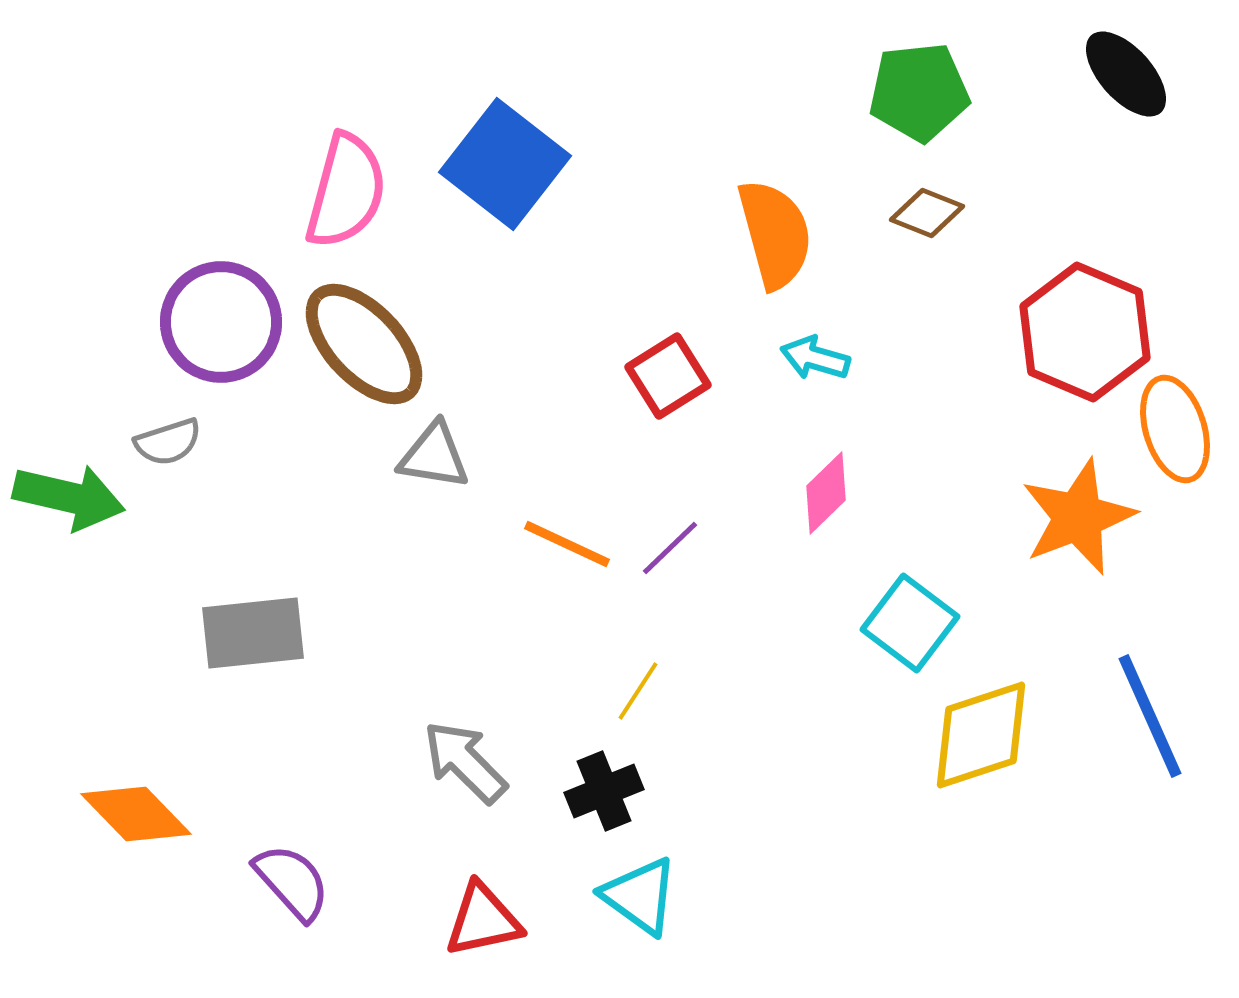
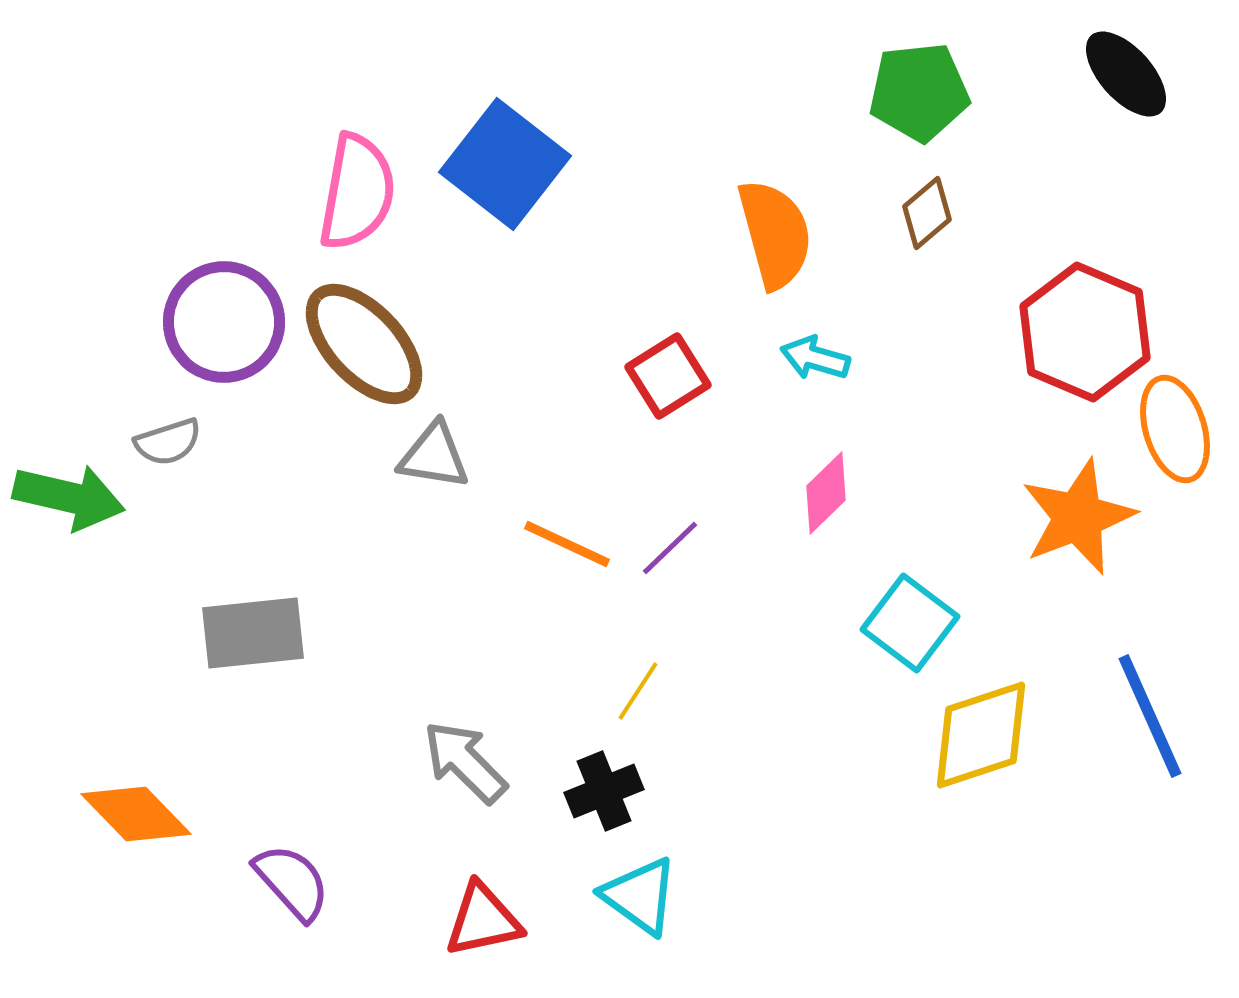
pink semicircle: moved 11 px right, 1 px down; rotated 5 degrees counterclockwise
brown diamond: rotated 62 degrees counterclockwise
purple circle: moved 3 px right
